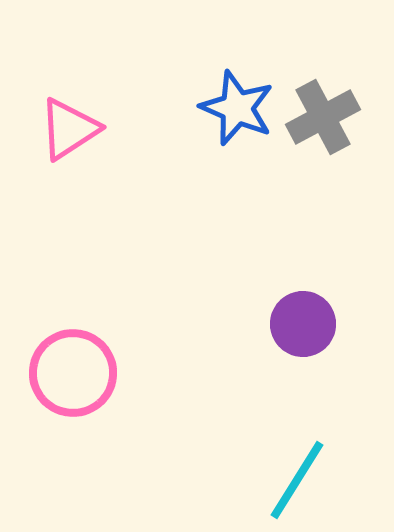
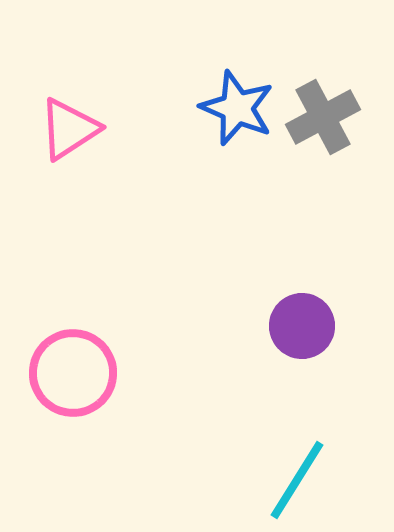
purple circle: moved 1 px left, 2 px down
